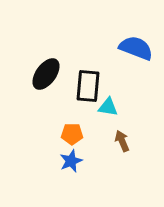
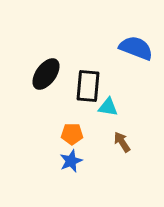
brown arrow: moved 1 px down; rotated 10 degrees counterclockwise
